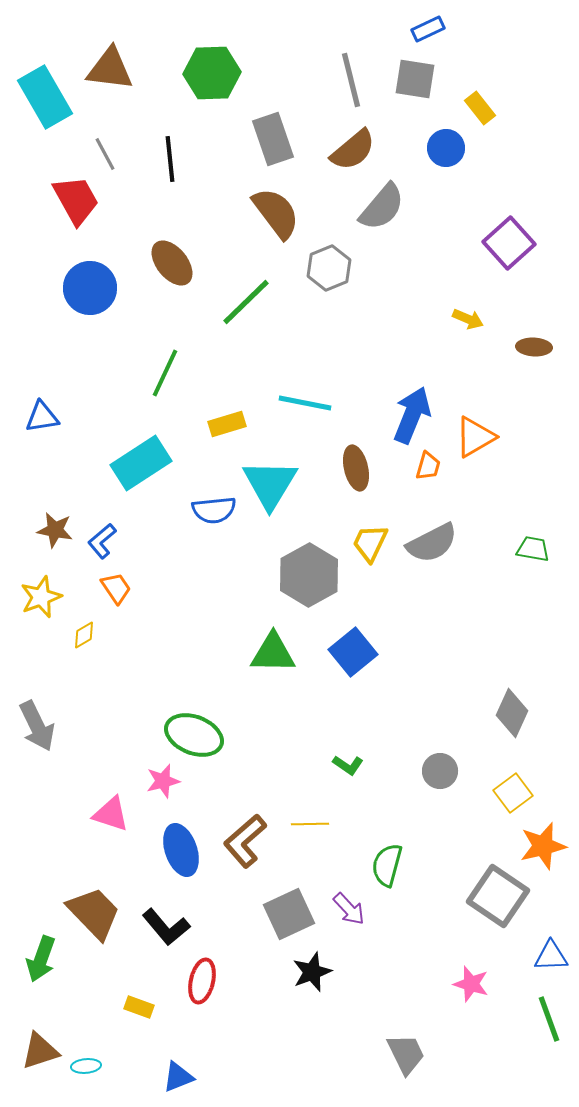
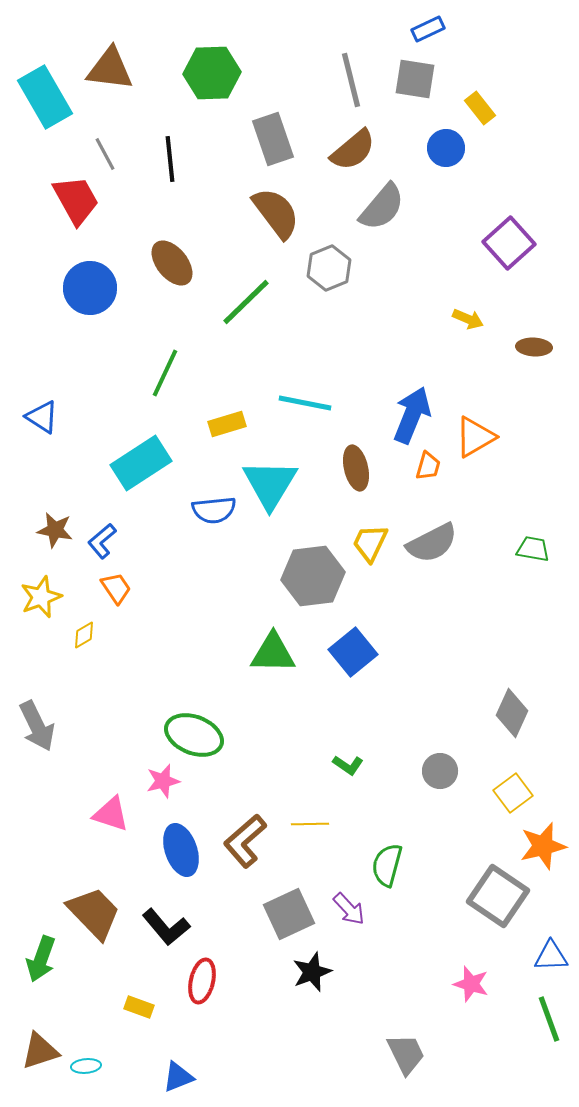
blue triangle at (42, 417): rotated 42 degrees clockwise
gray hexagon at (309, 575): moved 4 px right, 1 px down; rotated 22 degrees clockwise
